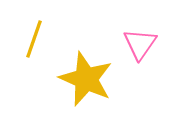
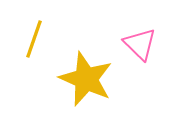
pink triangle: rotated 21 degrees counterclockwise
